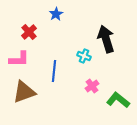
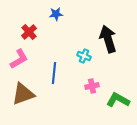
blue star: rotated 24 degrees clockwise
black arrow: moved 2 px right
pink L-shape: rotated 30 degrees counterclockwise
blue line: moved 2 px down
pink cross: rotated 24 degrees clockwise
brown triangle: moved 1 px left, 2 px down
green L-shape: rotated 10 degrees counterclockwise
